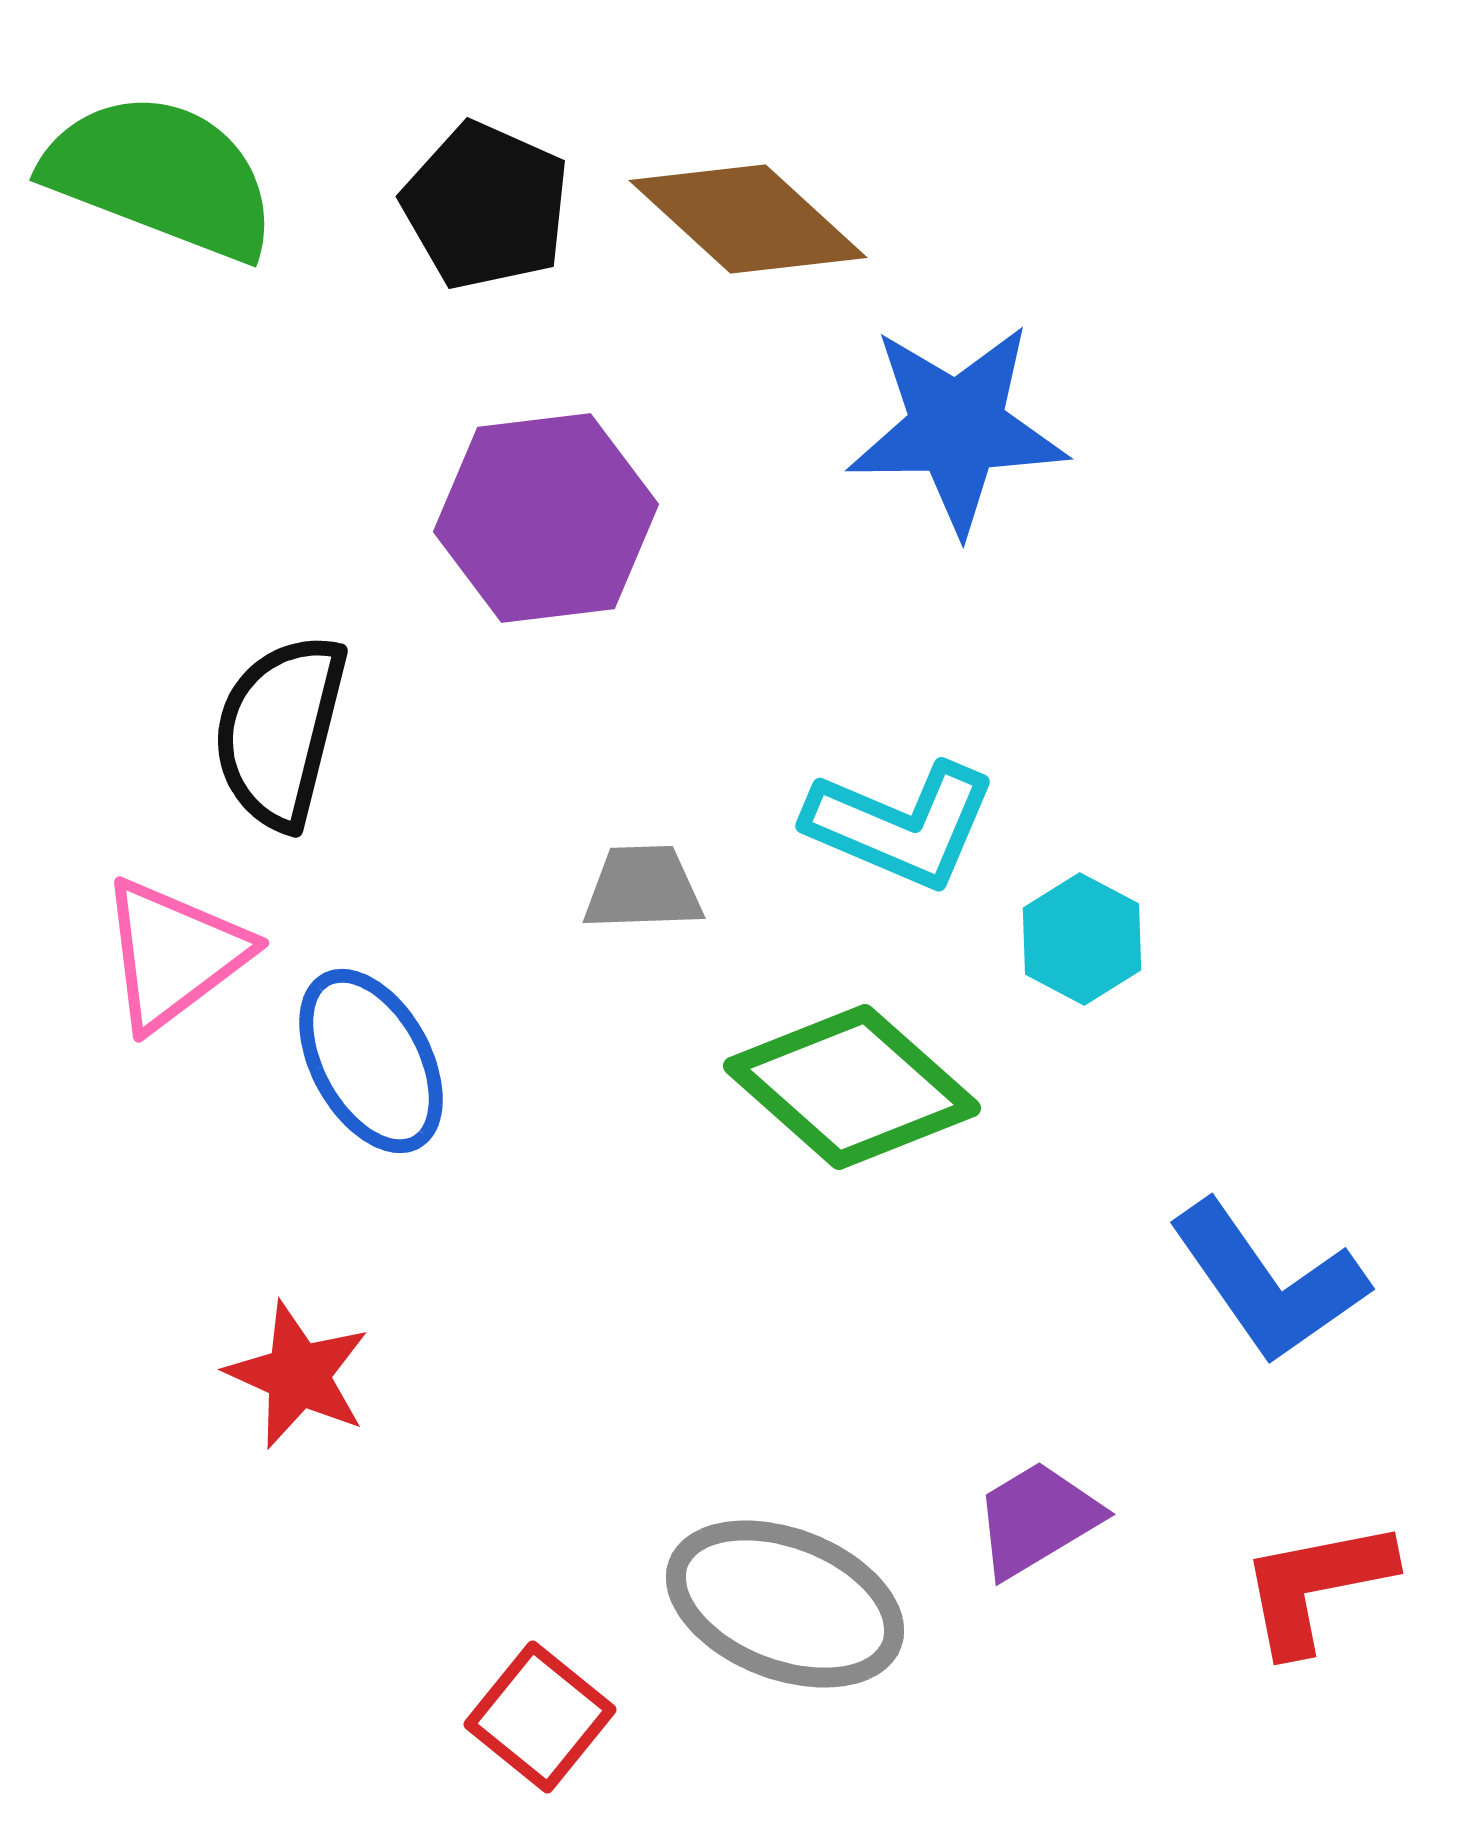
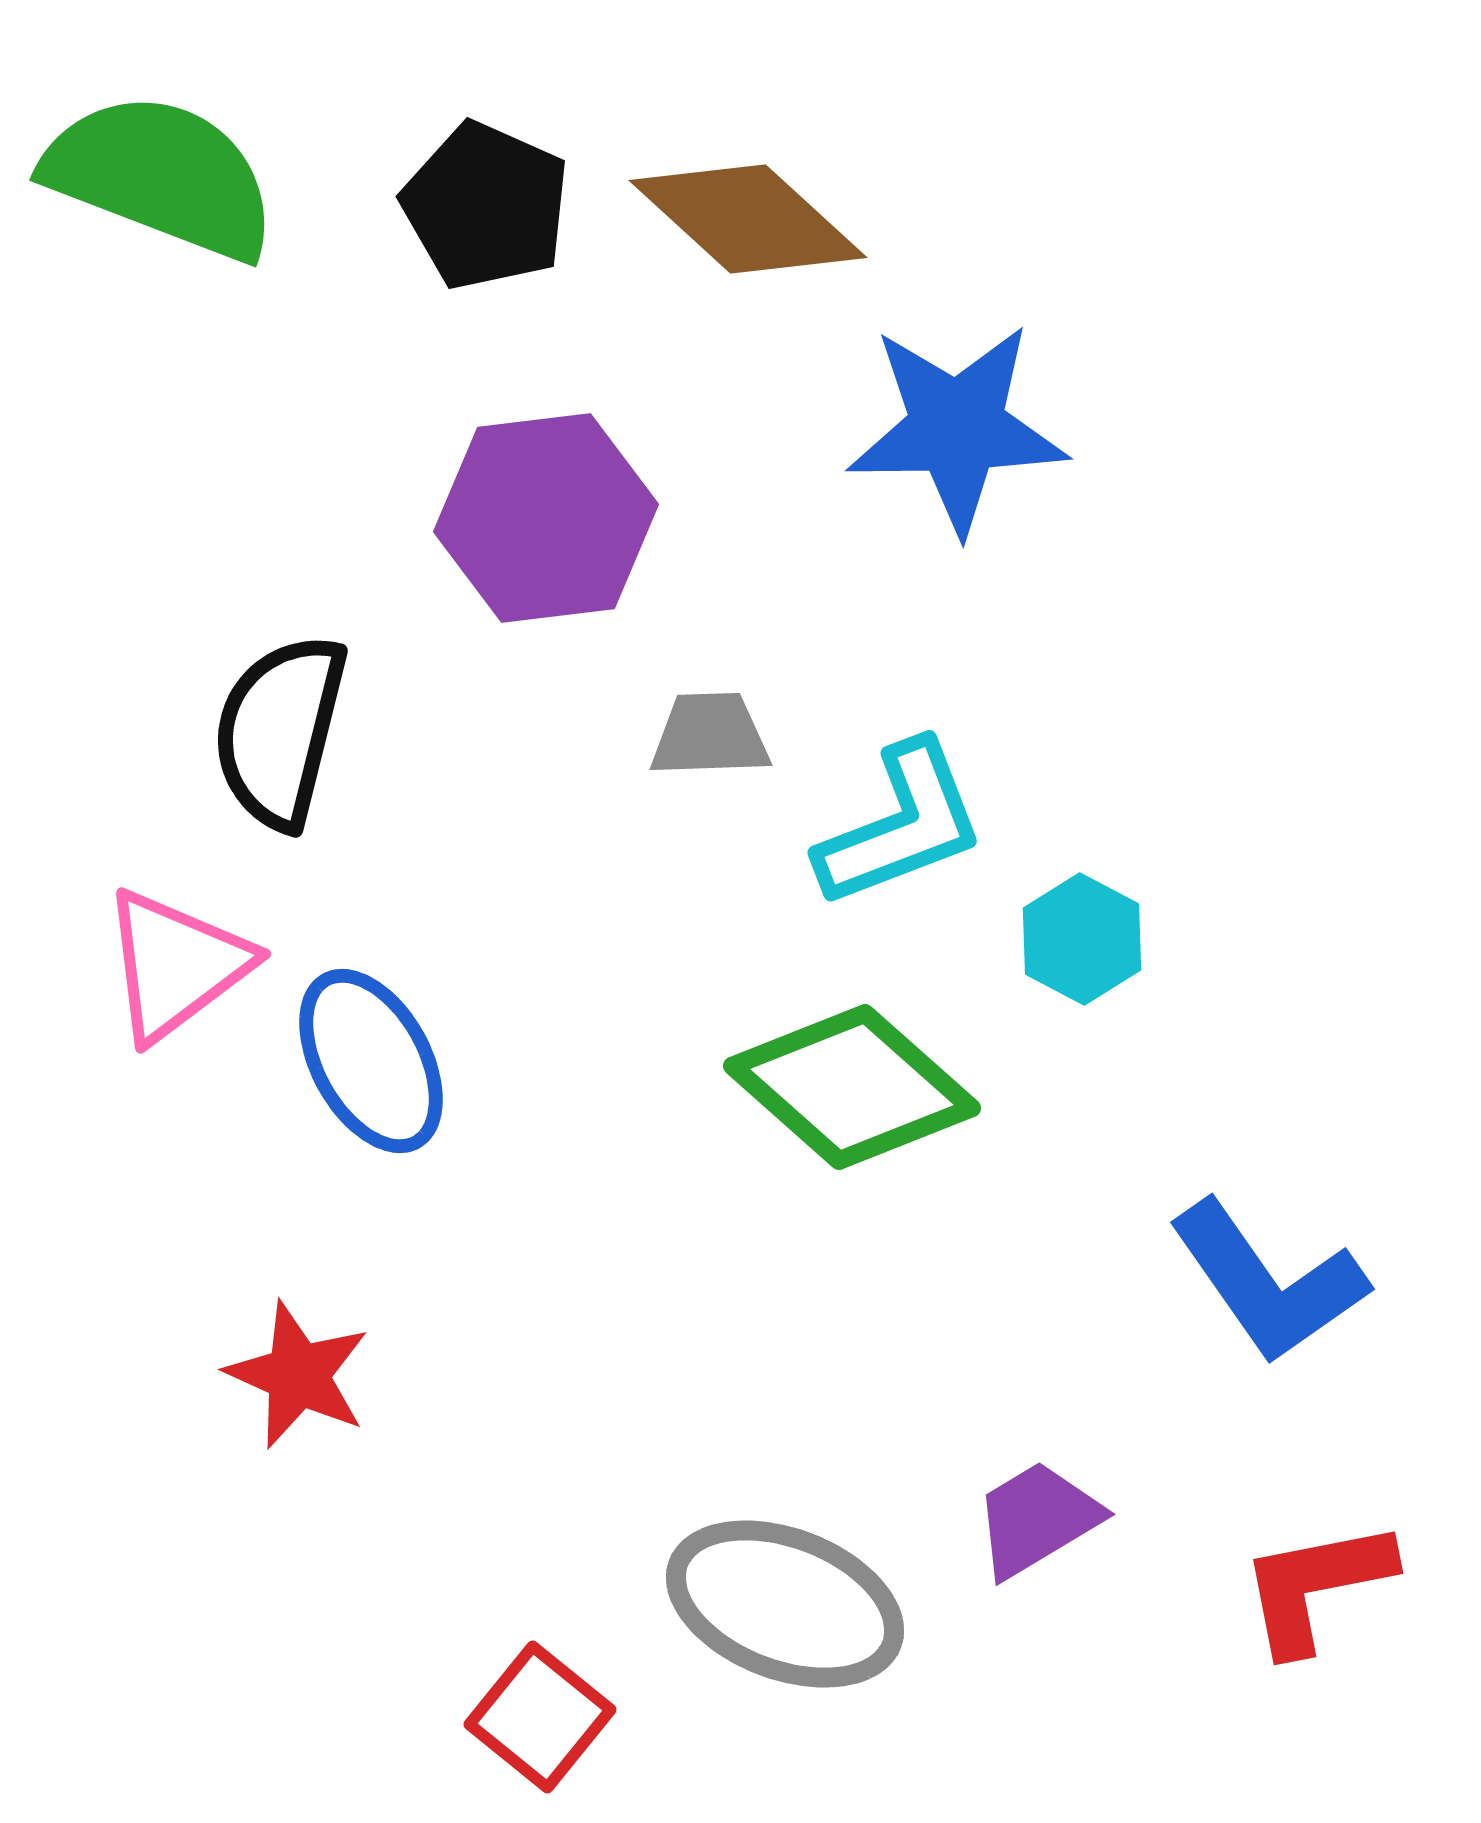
cyan L-shape: rotated 44 degrees counterclockwise
gray trapezoid: moved 67 px right, 153 px up
pink triangle: moved 2 px right, 11 px down
